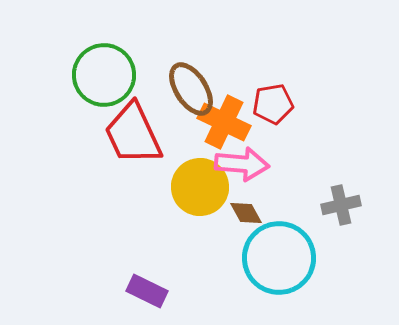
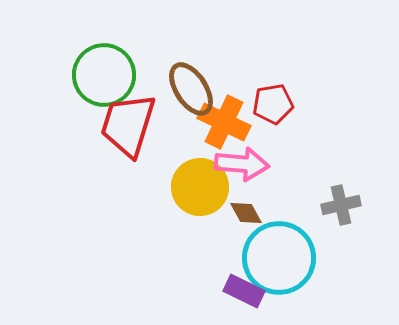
red trapezoid: moved 5 px left, 9 px up; rotated 42 degrees clockwise
purple rectangle: moved 97 px right
